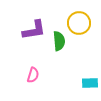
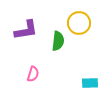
purple L-shape: moved 8 px left
green semicircle: moved 1 px left; rotated 12 degrees clockwise
pink semicircle: moved 1 px up
